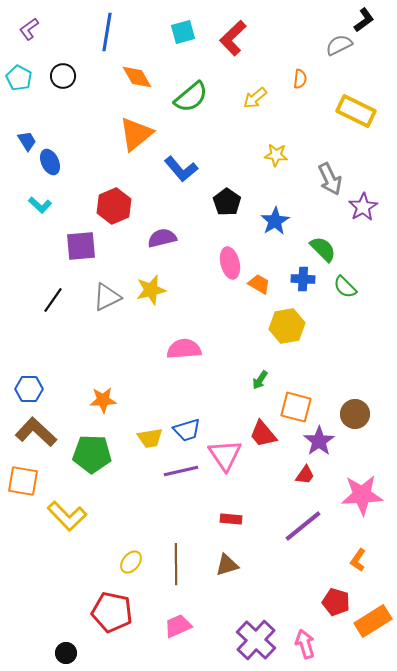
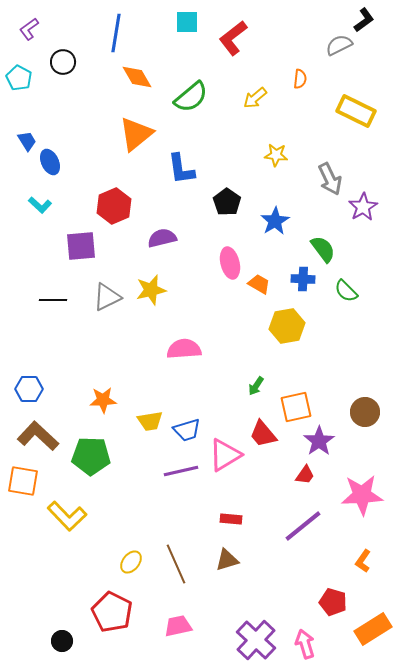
blue line at (107, 32): moved 9 px right, 1 px down
cyan square at (183, 32): moved 4 px right, 10 px up; rotated 15 degrees clockwise
red L-shape at (233, 38): rotated 6 degrees clockwise
black circle at (63, 76): moved 14 px up
blue L-shape at (181, 169): rotated 32 degrees clockwise
green semicircle at (323, 249): rotated 8 degrees clockwise
green semicircle at (345, 287): moved 1 px right, 4 px down
black line at (53, 300): rotated 56 degrees clockwise
green arrow at (260, 380): moved 4 px left, 6 px down
orange square at (296, 407): rotated 28 degrees counterclockwise
brown circle at (355, 414): moved 10 px right, 2 px up
brown L-shape at (36, 432): moved 2 px right, 4 px down
yellow trapezoid at (150, 438): moved 17 px up
green pentagon at (92, 454): moved 1 px left, 2 px down
pink triangle at (225, 455): rotated 33 degrees clockwise
orange L-shape at (358, 560): moved 5 px right, 1 px down
brown line at (176, 564): rotated 24 degrees counterclockwise
brown triangle at (227, 565): moved 5 px up
red pentagon at (336, 602): moved 3 px left
red pentagon at (112, 612): rotated 15 degrees clockwise
orange rectangle at (373, 621): moved 8 px down
pink trapezoid at (178, 626): rotated 12 degrees clockwise
black circle at (66, 653): moved 4 px left, 12 px up
